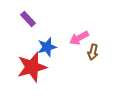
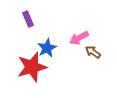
purple rectangle: rotated 21 degrees clockwise
blue star: moved 1 px down; rotated 12 degrees counterclockwise
brown arrow: rotated 112 degrees clockwise
